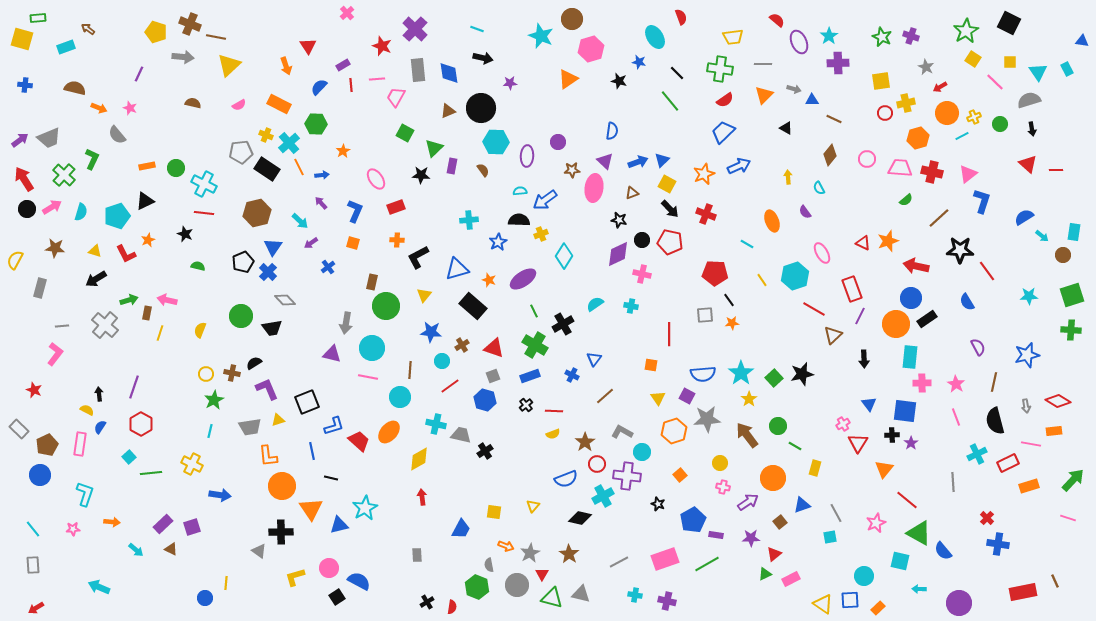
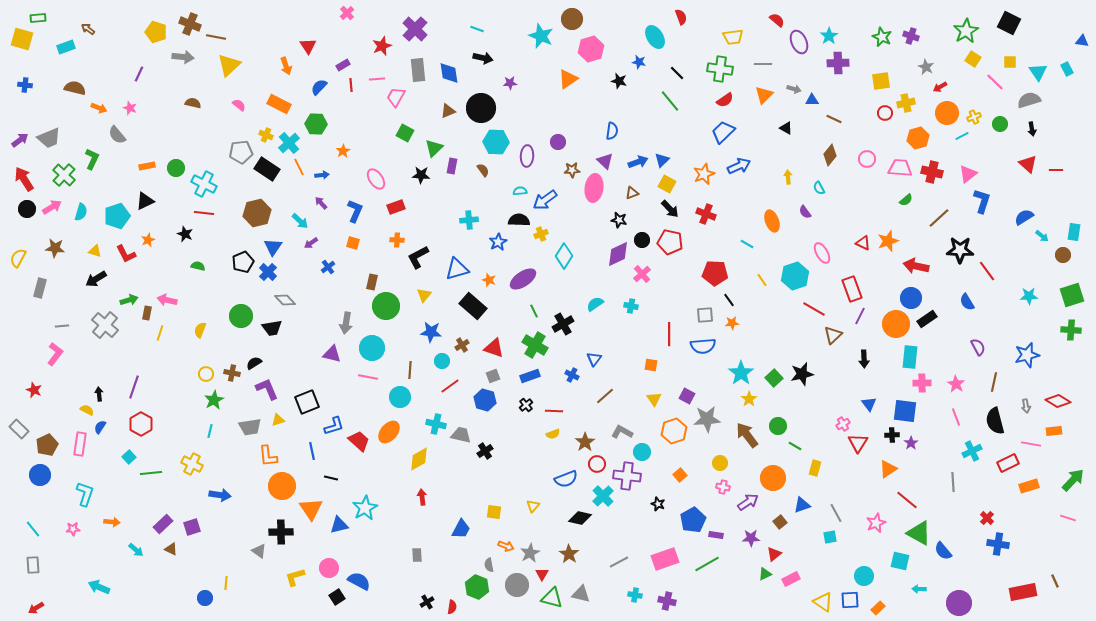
red star at (382, 46): rotated 30 degrees clockwise
pink semicircle at (239, 105): rotated 112 degrees counterclockwise
yellow semicircle at (15, 260): moved 3 px right, 2 px up
pink cross at (642, 274): rotated 36 degrees clockwise
blue semicircle at (703, 374): moved 28 px up
yellow triangle at (658, 398): moved 4 px left, 1 px down
cyan cross at (977, 454): moved 5 px left, 3 px up
orange triangle at (884, 469): moved 4 px right; rotated 18 degrees clockwise
cyan cross at (603, 496): rotated 15 degrees counterclockwise
yellow triangle at (823, 604): moved 2 px up
